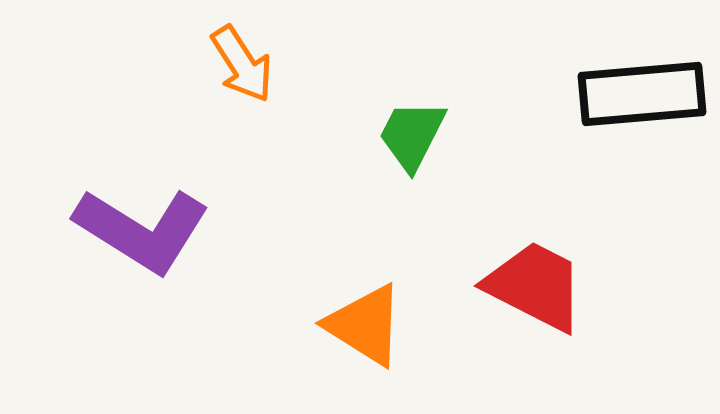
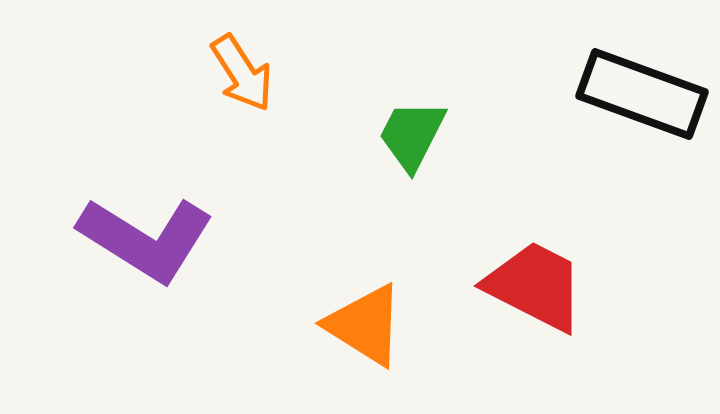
orange arrow: moved 9 px down
black rectangle: rotated 25 degrees clockwise
purple L-shape: moved 4 px right, 9 px down
